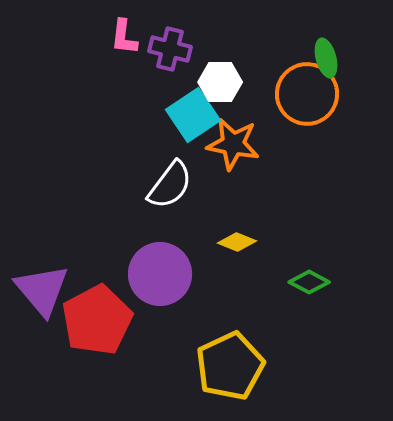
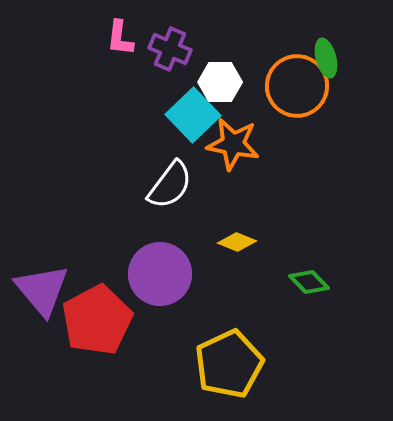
pink L-shape: moved 4 px left, 1 px down
purple cross: rotated 9 degrees clockwise
orange circle: moved 10 px left, 8 px up
cyan square: rotated 10 degrees counterclockwise
green diamond: rotated 18 degrees clockwise
yellow pentagon: moved 1 px left, 2 px up
